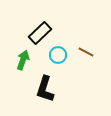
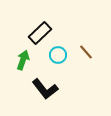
brown line: rotated 21 degrees clockwise
black L-shape: rotated 56 degrees counterclockwise
